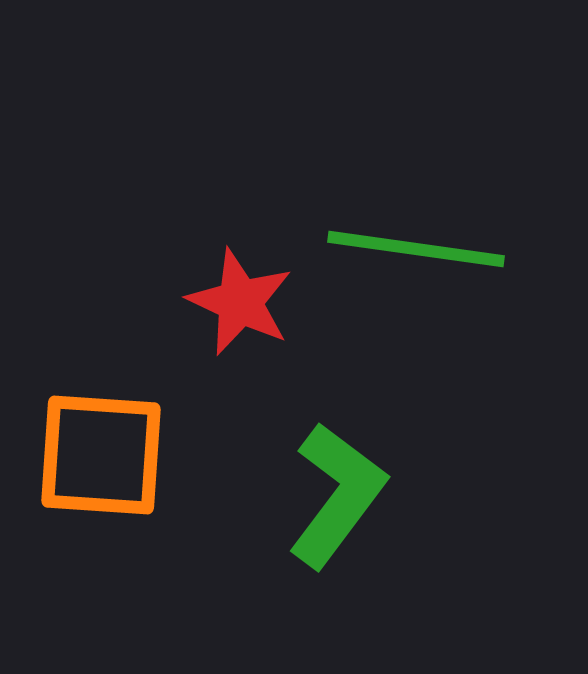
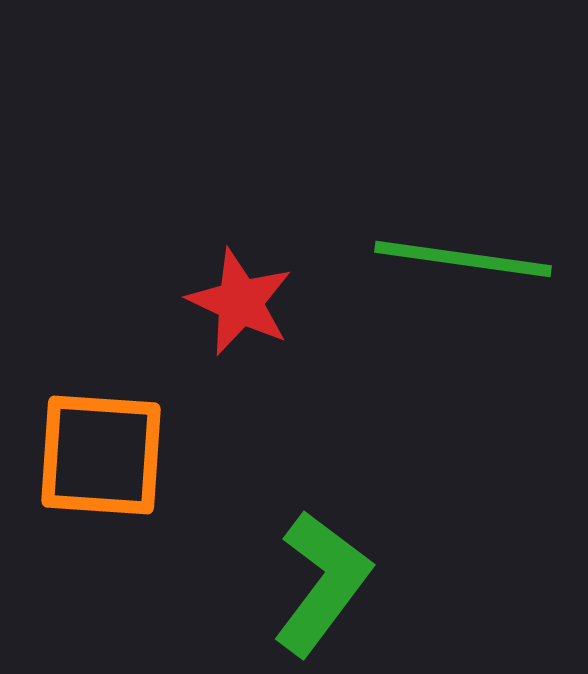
green line: moved 47 px right, 10 px down
green L-shape: moved 15 px left, 88 px down
